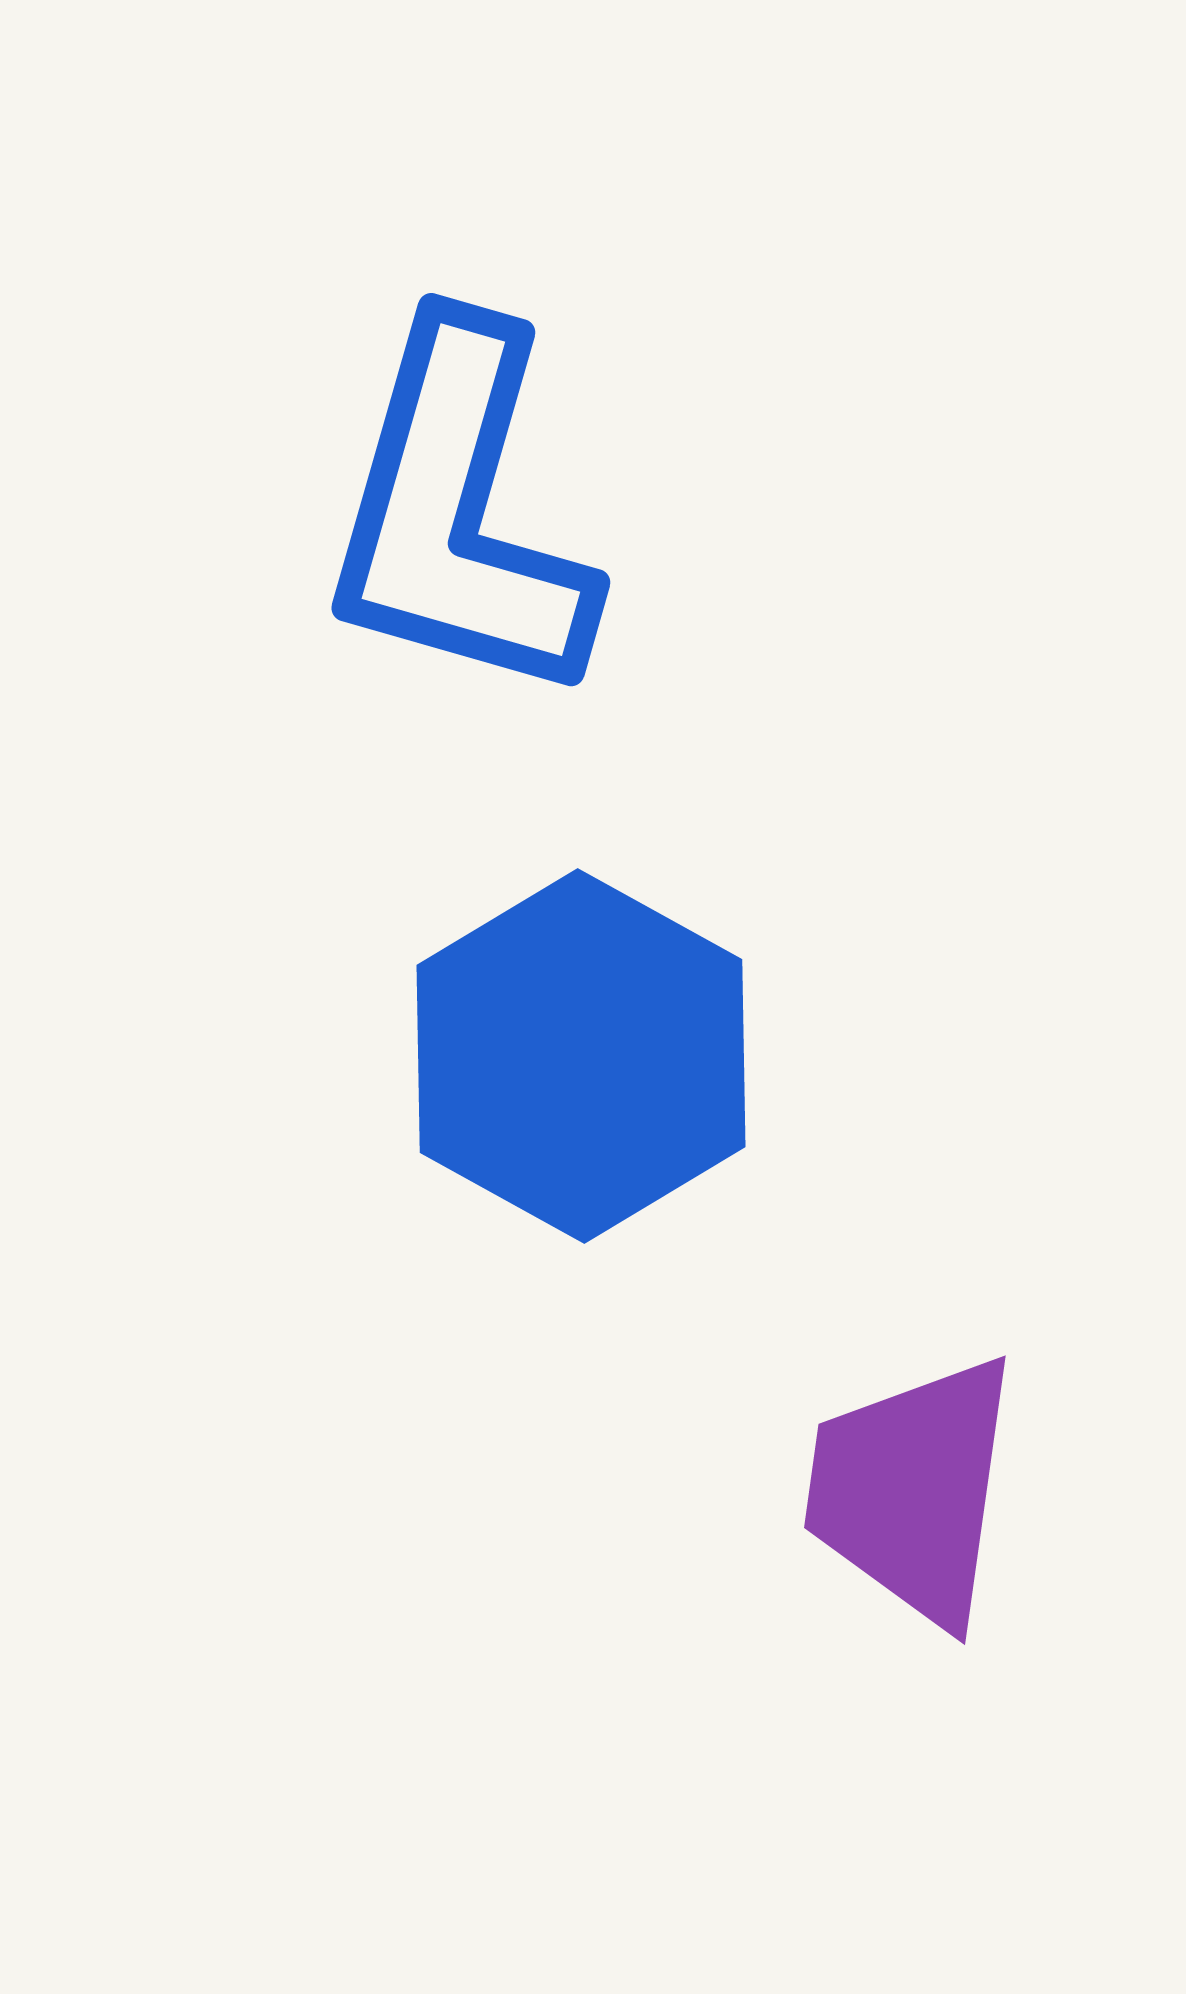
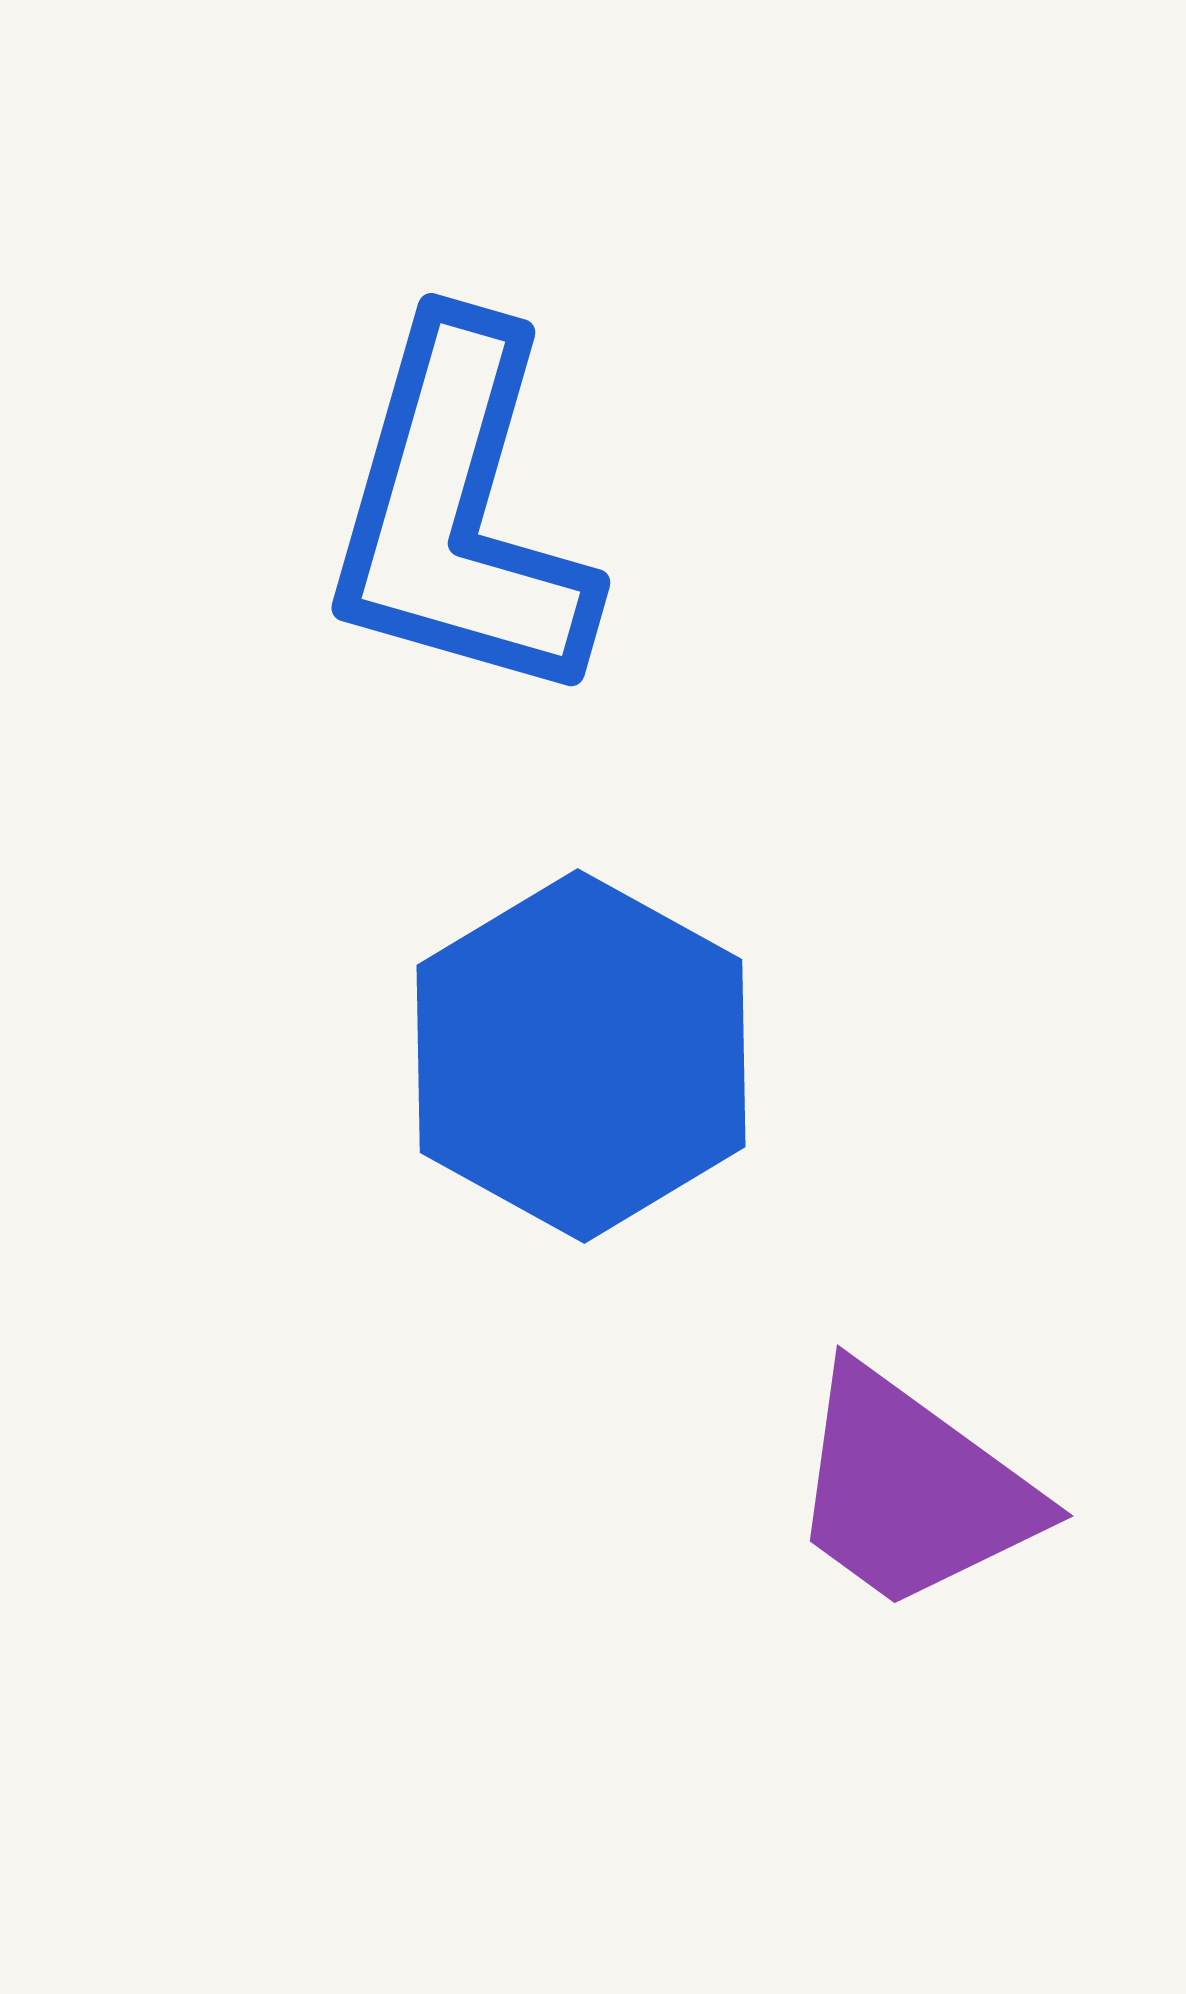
purple trapezoid: rotated 62 degrees counterclockwise
